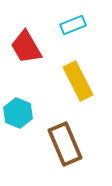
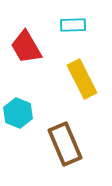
cyan rectangle: rotated 20 degrees clockwise
yellow rectangle: moved 4 px right, 2 px up
